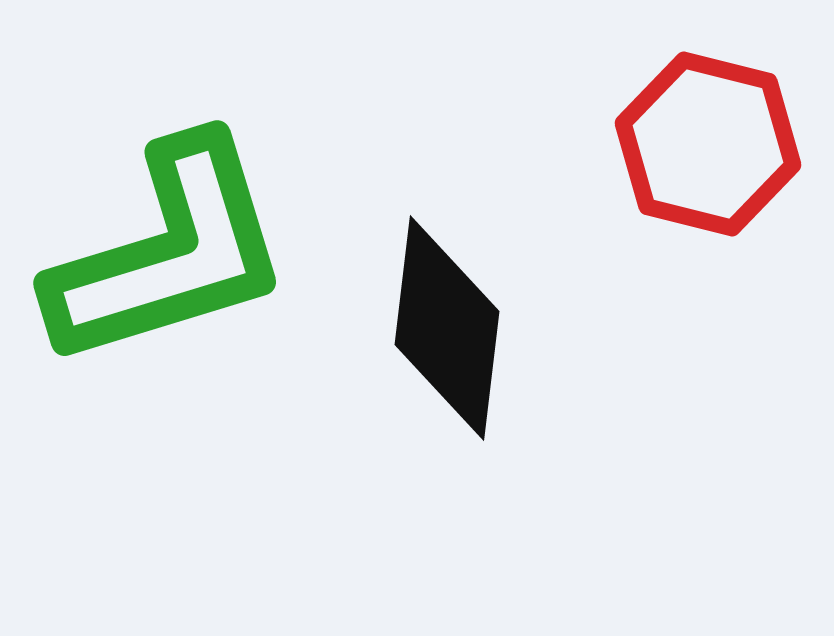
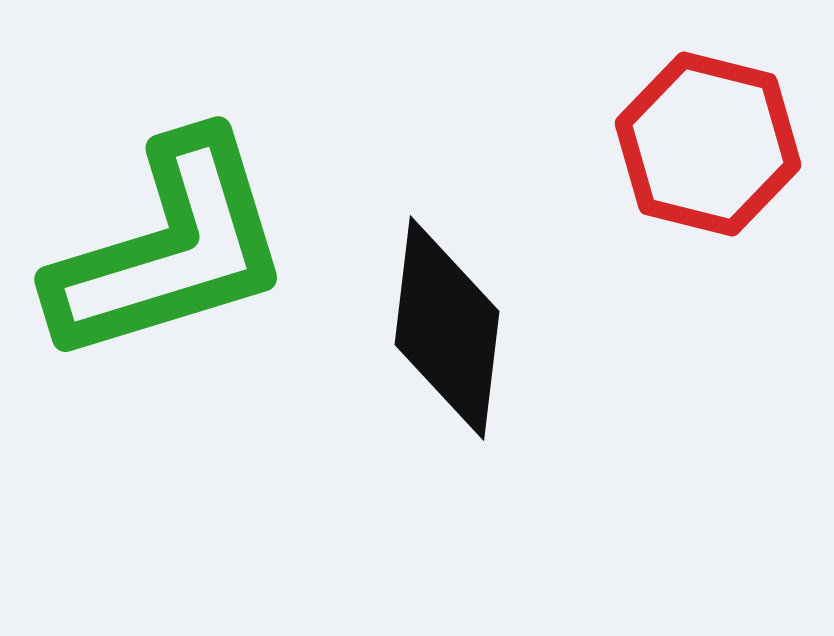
green L-shape: moved 1 px right, 4 px up
